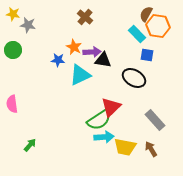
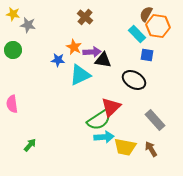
black ellipse: moved 2 px down
